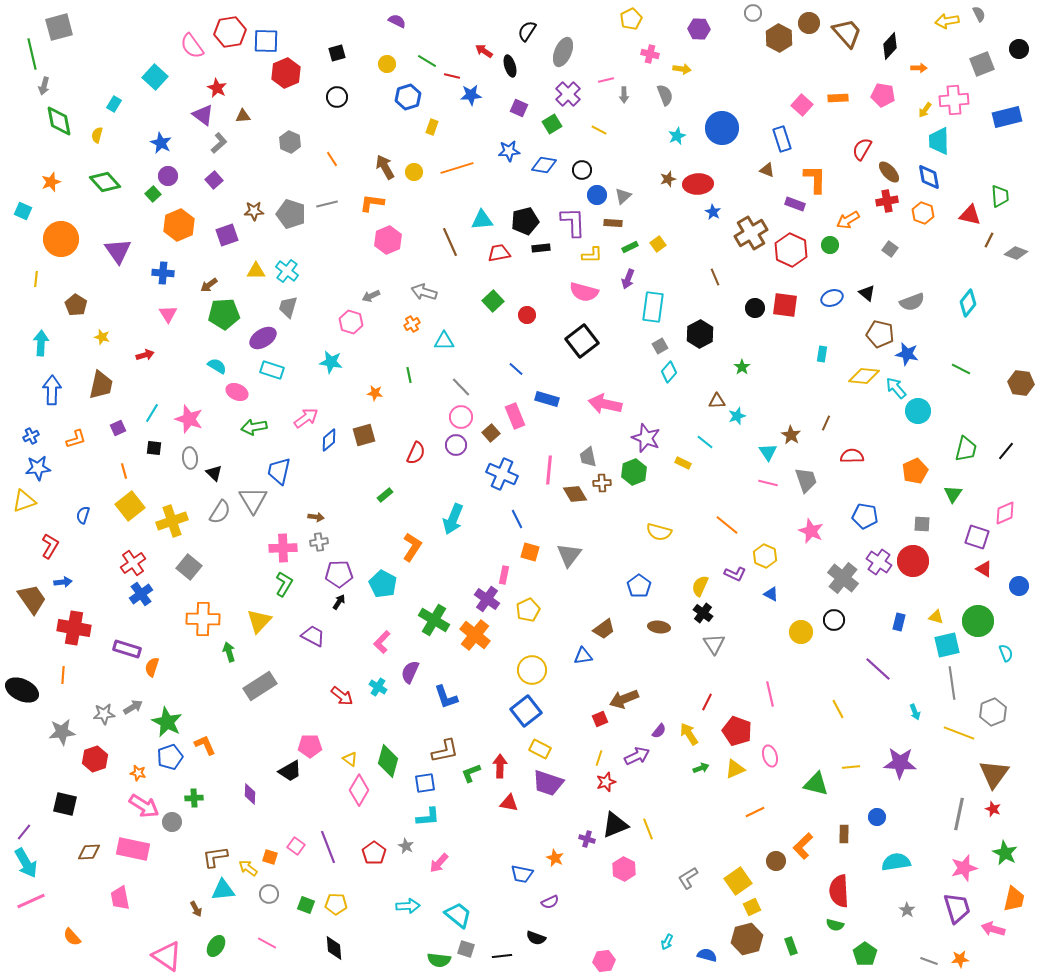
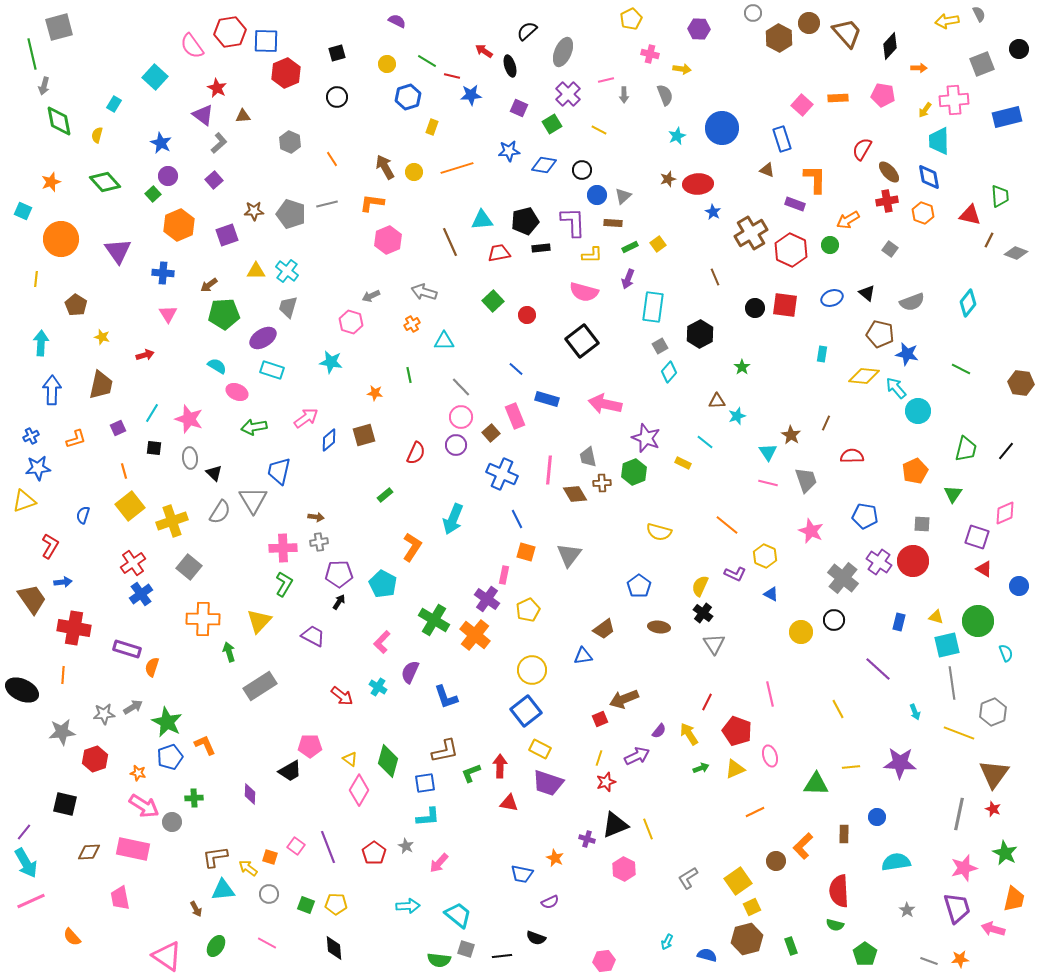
black semicircle at (527, 31): rotated 15 degrees clockwise
orange square at (530, 552): moved 4 px left
green triangle at (816, 784): rotated 12 degrees counterclockwise
